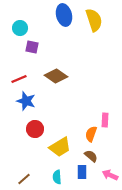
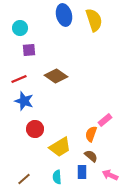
purple square: moved 3 px left, 3 px down; rotated 16 degrees counterclockwise
blue star: moved 2 px left
pink rectangle: rotated 48 degrees clockwise
